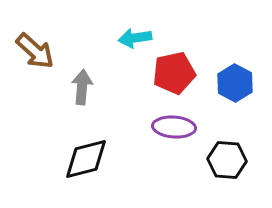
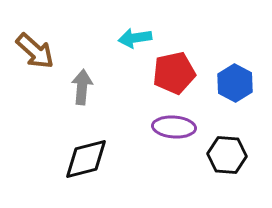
black hexagon: moved 5 px up
